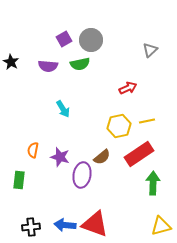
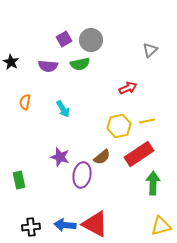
orange semicircle: moved 8 px left, 48 px up
green rectangle: rotated 18 degrees counterclockwise
red triangle: rotated 8 degrees clockwise
